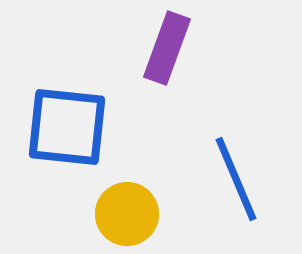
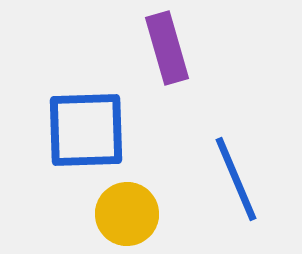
purple rectangle: rotated 36 degrees counterclockwise
blue square: moved 19 px right, 3 px down; rotated 8 degrees counterclockwise
